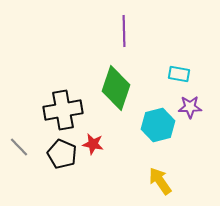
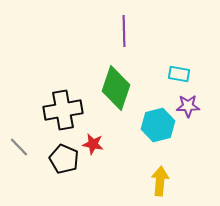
purple star: moved 2 px left, 1 px up
black pentagon: moved 2 px right, 5 px down
yellow arrow: rotated 40 degrees clockwise
